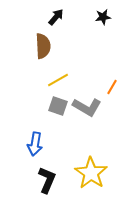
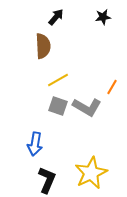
yellow star: rotated 12 degrees clockwise
